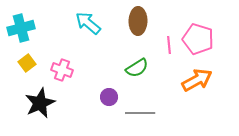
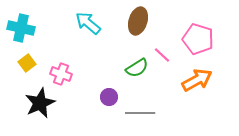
brown ellipse: rotated 16 degrees clockwise
cyan cross: rotated 28 degrees clockwise
pink line: moved 7 px left, 10 px down; rotated 42 degrees counterclockwise
pink cross: moved 1 px left, 4 px down
